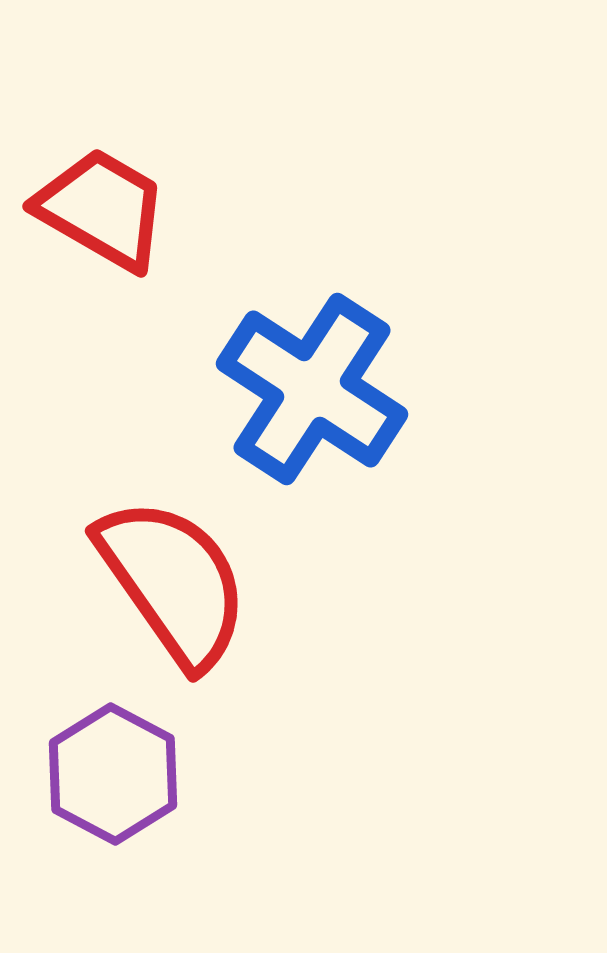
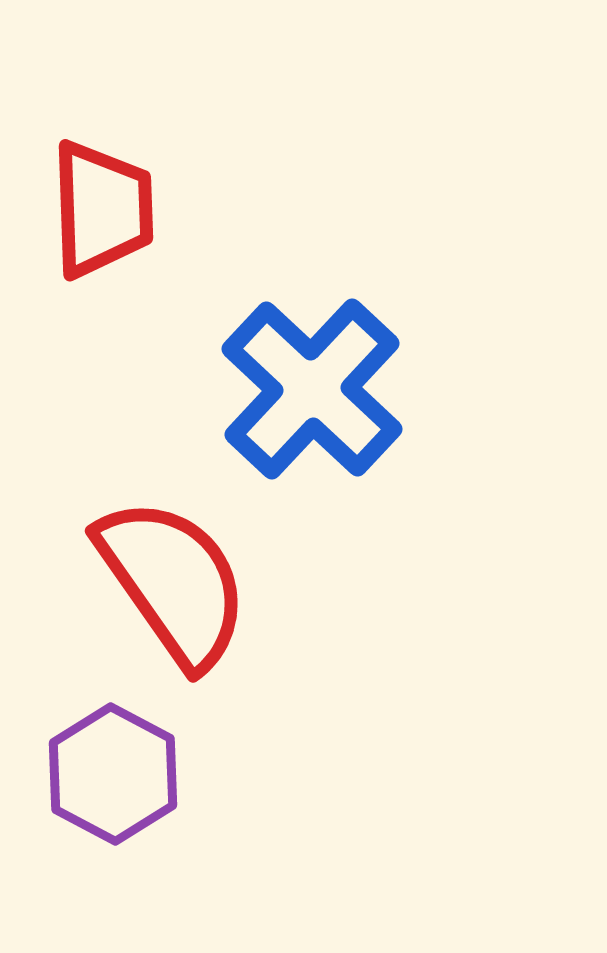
red trapezoid: rotated 58 degrees clockwise
blue cross: rotated 10 degrees clockwise
